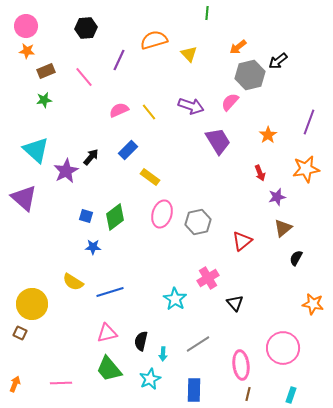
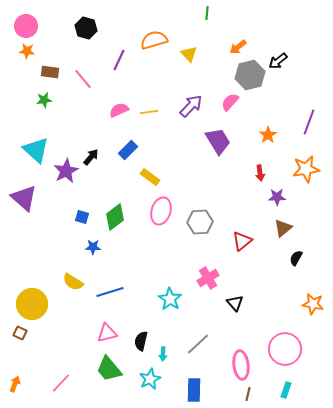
black hexagon at (86, 28): rotated 20 degrees clockwise
brown rectangle at (46, 71): moved 4 px right, 1 px down; rotated 30 degrees clockwise
pink line at (84, 77): moved 1 px left, 2 px down
purple arrow at (191, 106): rotated 65 degrees counterclockwise
yellow line at (149, 112): rotated 60 degrees counterclockwise
red arrow at (260, 173): rotated 14 degrees clockwise
purple star at (277, 197): rotated 12 degrees clockwise
pink ellipse at (162, 214): moved 1 px left, 3 px up
blue square at (86, 216): moved 4 px left, 1 px down
gray hexagon at (198, 222): moved 2 px right; rotated 10 degrees clockwise
cyan star at (175, 299): moved 5 px left
gray line at (198, 344): rotated 10 degrees counterclockwise
pink circle at (283, 348): moved 2 px right, 1 px down
pink line at (61, 383): rotated 45 degrees counterclockwise
cyan rectangle at (291, 395): moved 5 px left, 5 px up
